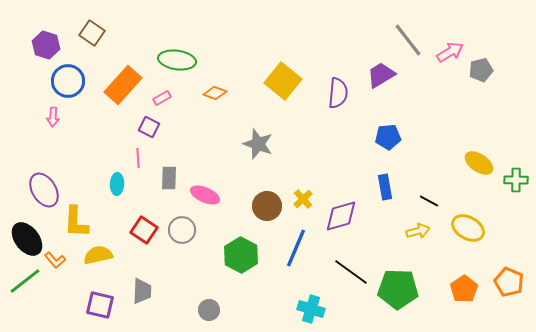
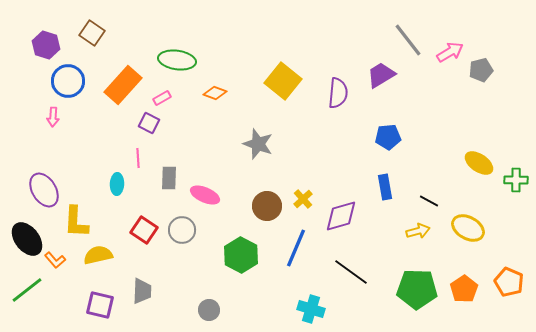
purple square at (149, 127): moved 4 px up
green line at (25, 281): moved 2 px right, 9 px down
green pentagon at (398, 289): moved 19 px right
